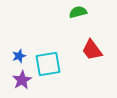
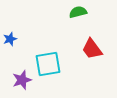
red trapezoid: moved 1 px up
blue star: moved 9 px left, 17 px up
purple star: rotated 12 degrees clockwise
